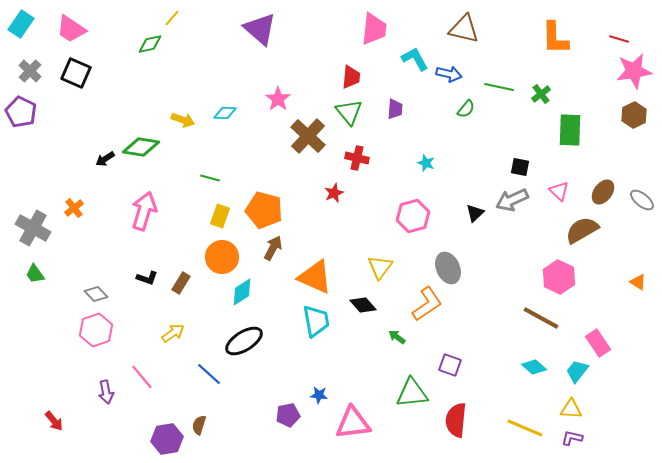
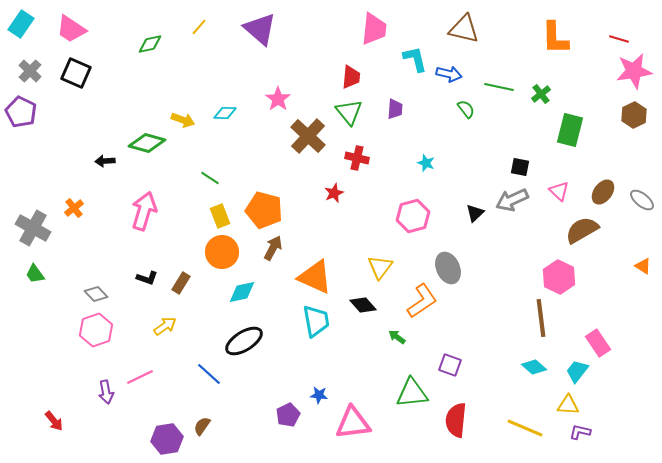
yellow line at (172, 18): moved 27 px right, 9 px down
cyan L-shape at (415, 59): rotated 16 degrees clockwise
green semicircle at (466, 109): rotated 78 degrees counterclockwise
green rectangle at (570, 130): rotated 12 degrees clockwise
green diamond at (141, 147): moved 6 px right, 4 px up; rotated 6 degrees clockwise
black arrow at (105, 159): moved 2 px down; rotated 30 degrees clockwise
green line at (210, 178): rotated 18 degrees clockwise
yellow rectangle at (220, 216): rotated 40 degrees counterclockwise
orange circle at (222, 257): moved 5 px up
orange triangle at (638, 282): moved 5 px right, 16 px up
cyan diamond at (242, 292): rotated 20 degrees clockwise
orange L-shape at (427, 304): moved 5 px left, 3 px up
brown line at (541, 318): rotated 54 degrees clockwise
yellow arrow at (173, 333): moved 8 px left, 7 px up
pink line at (142, 377): moved 2 px left; rotated 76 degrees counterclockwise
yellow triangle at (571, 409): moved 3 px left, 4 px up
purple pentagon at (288, 415): rotated 15 degrees counterclockwise
brown semicircle at (199, 425): moved 3 px right, 1 px down; rotated 18 degrees clockwise
purple L-shape at (572, 438): moved 8 px right, 6 px up
